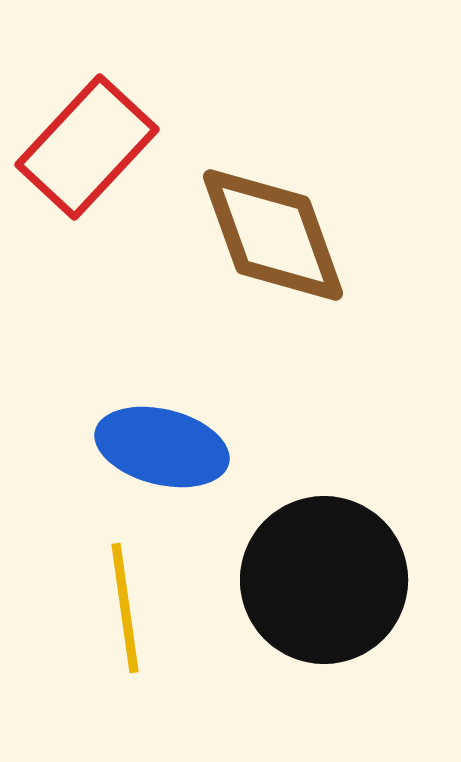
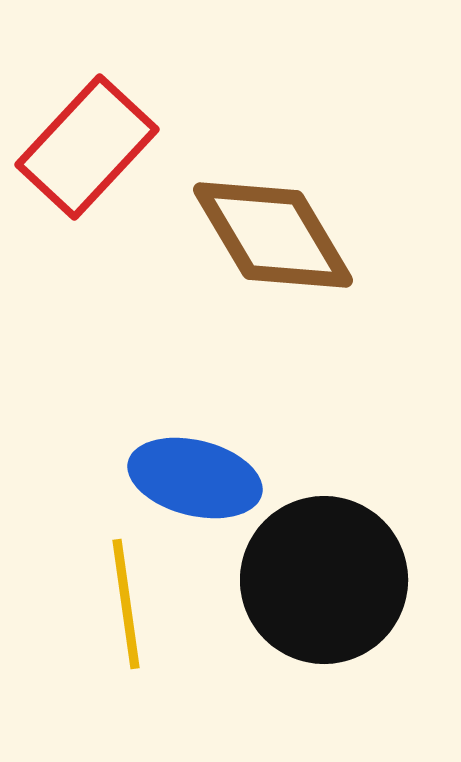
brown diamond: rotated 11 degrees counterclockwise
blue ellipse: moved 33 px right, 31 px down
yellow line: moved 1 px right, 4 px up
